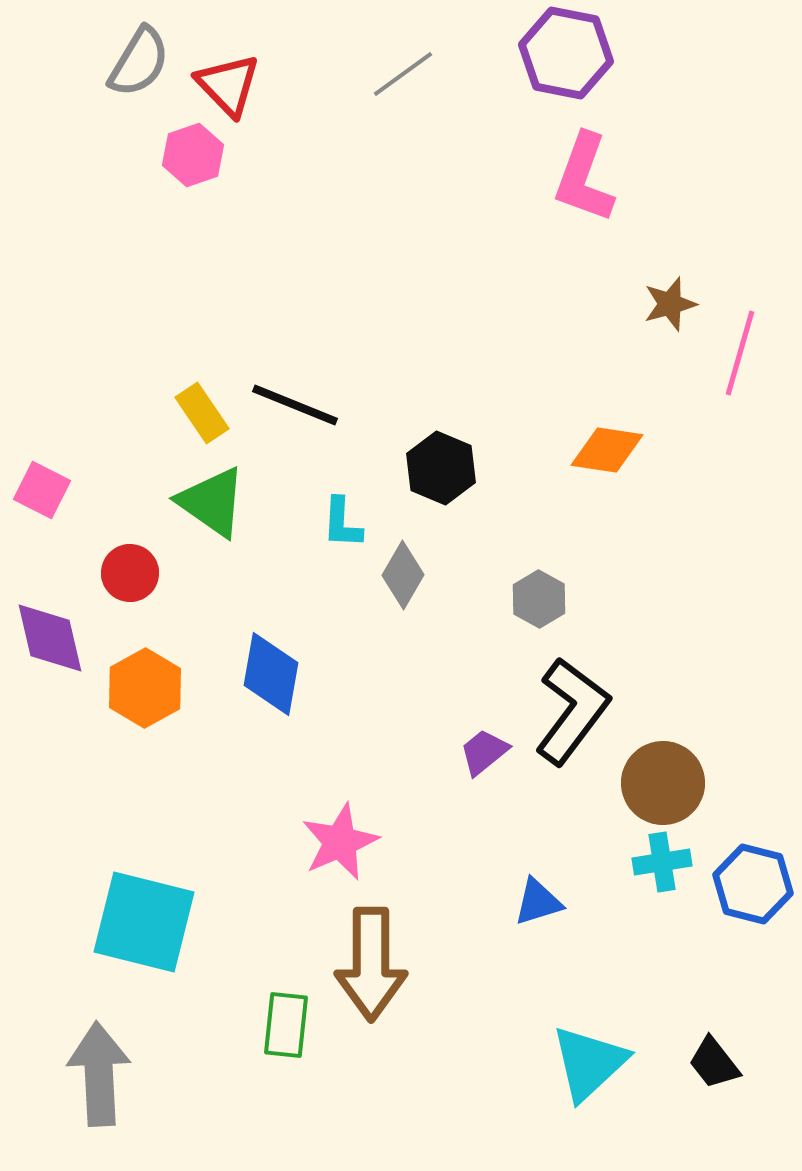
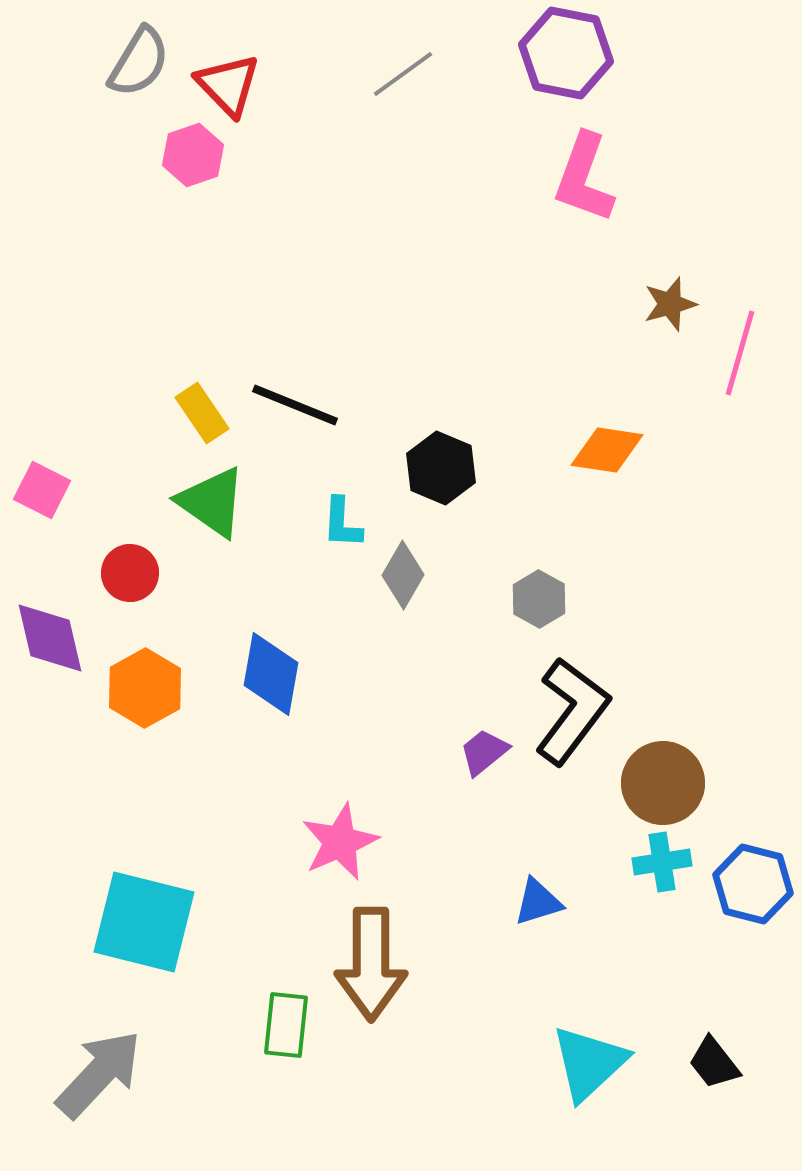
gray arrow: rotated 46 degrees clockwise
